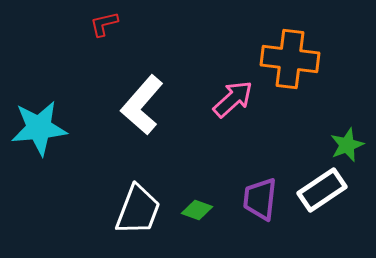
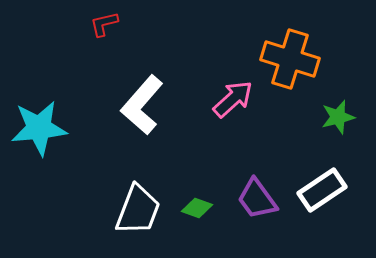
orange cross: rotated 10 degrees clockwise
green star: moved 9 px left, 28 px up; rotated 8 degrees clockwise
purple trapezoid: moved 3 px left; rotated 42 degrees counterclockwise
green diamond: moved 2 px up
